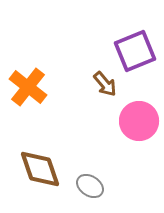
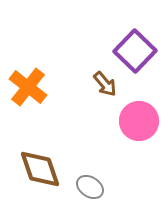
purple square: rotated 24 degrees counterclockwise
gray ellipse: moved 1 px down
